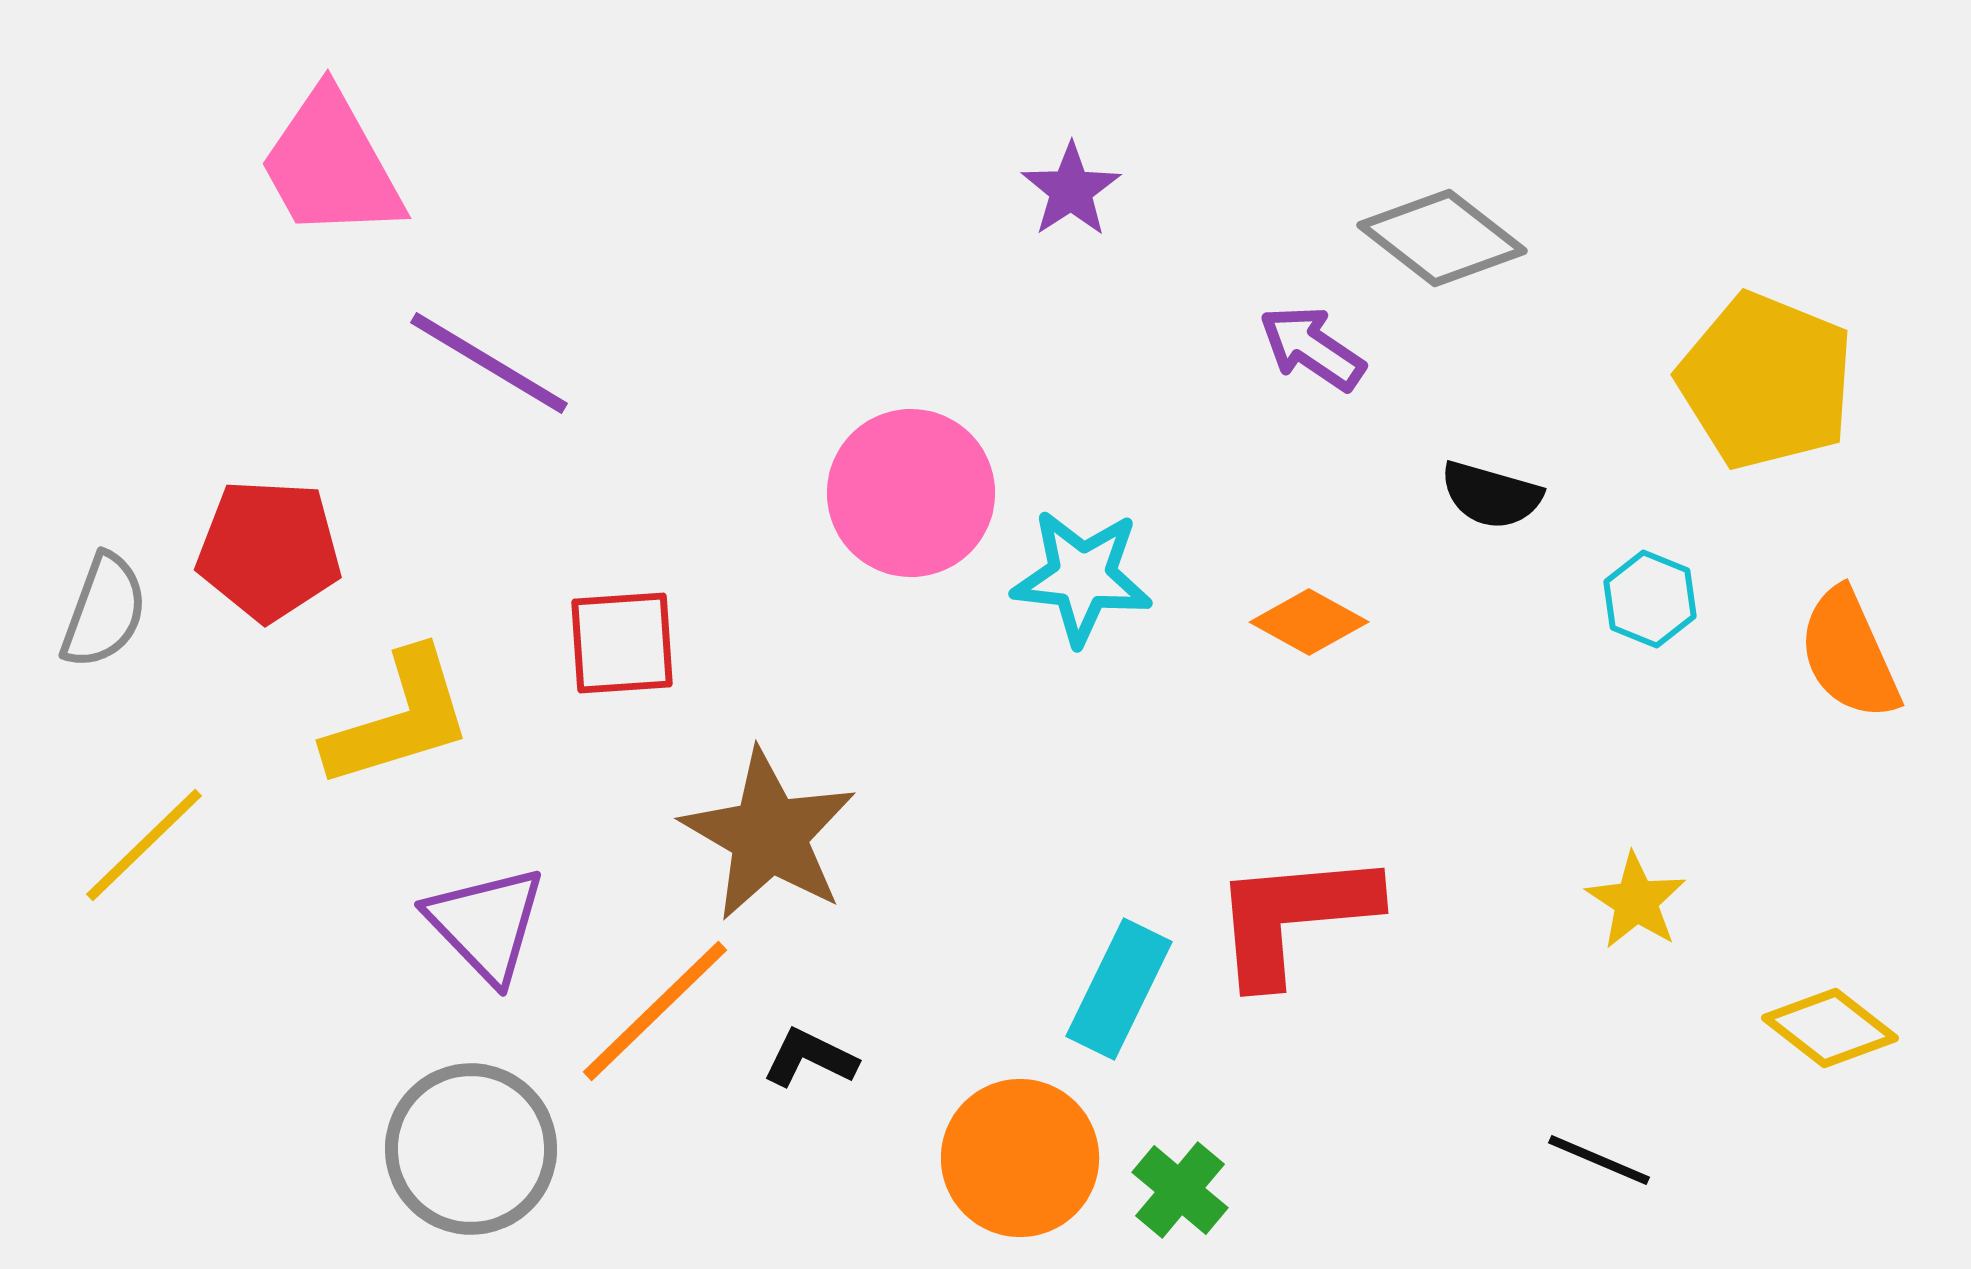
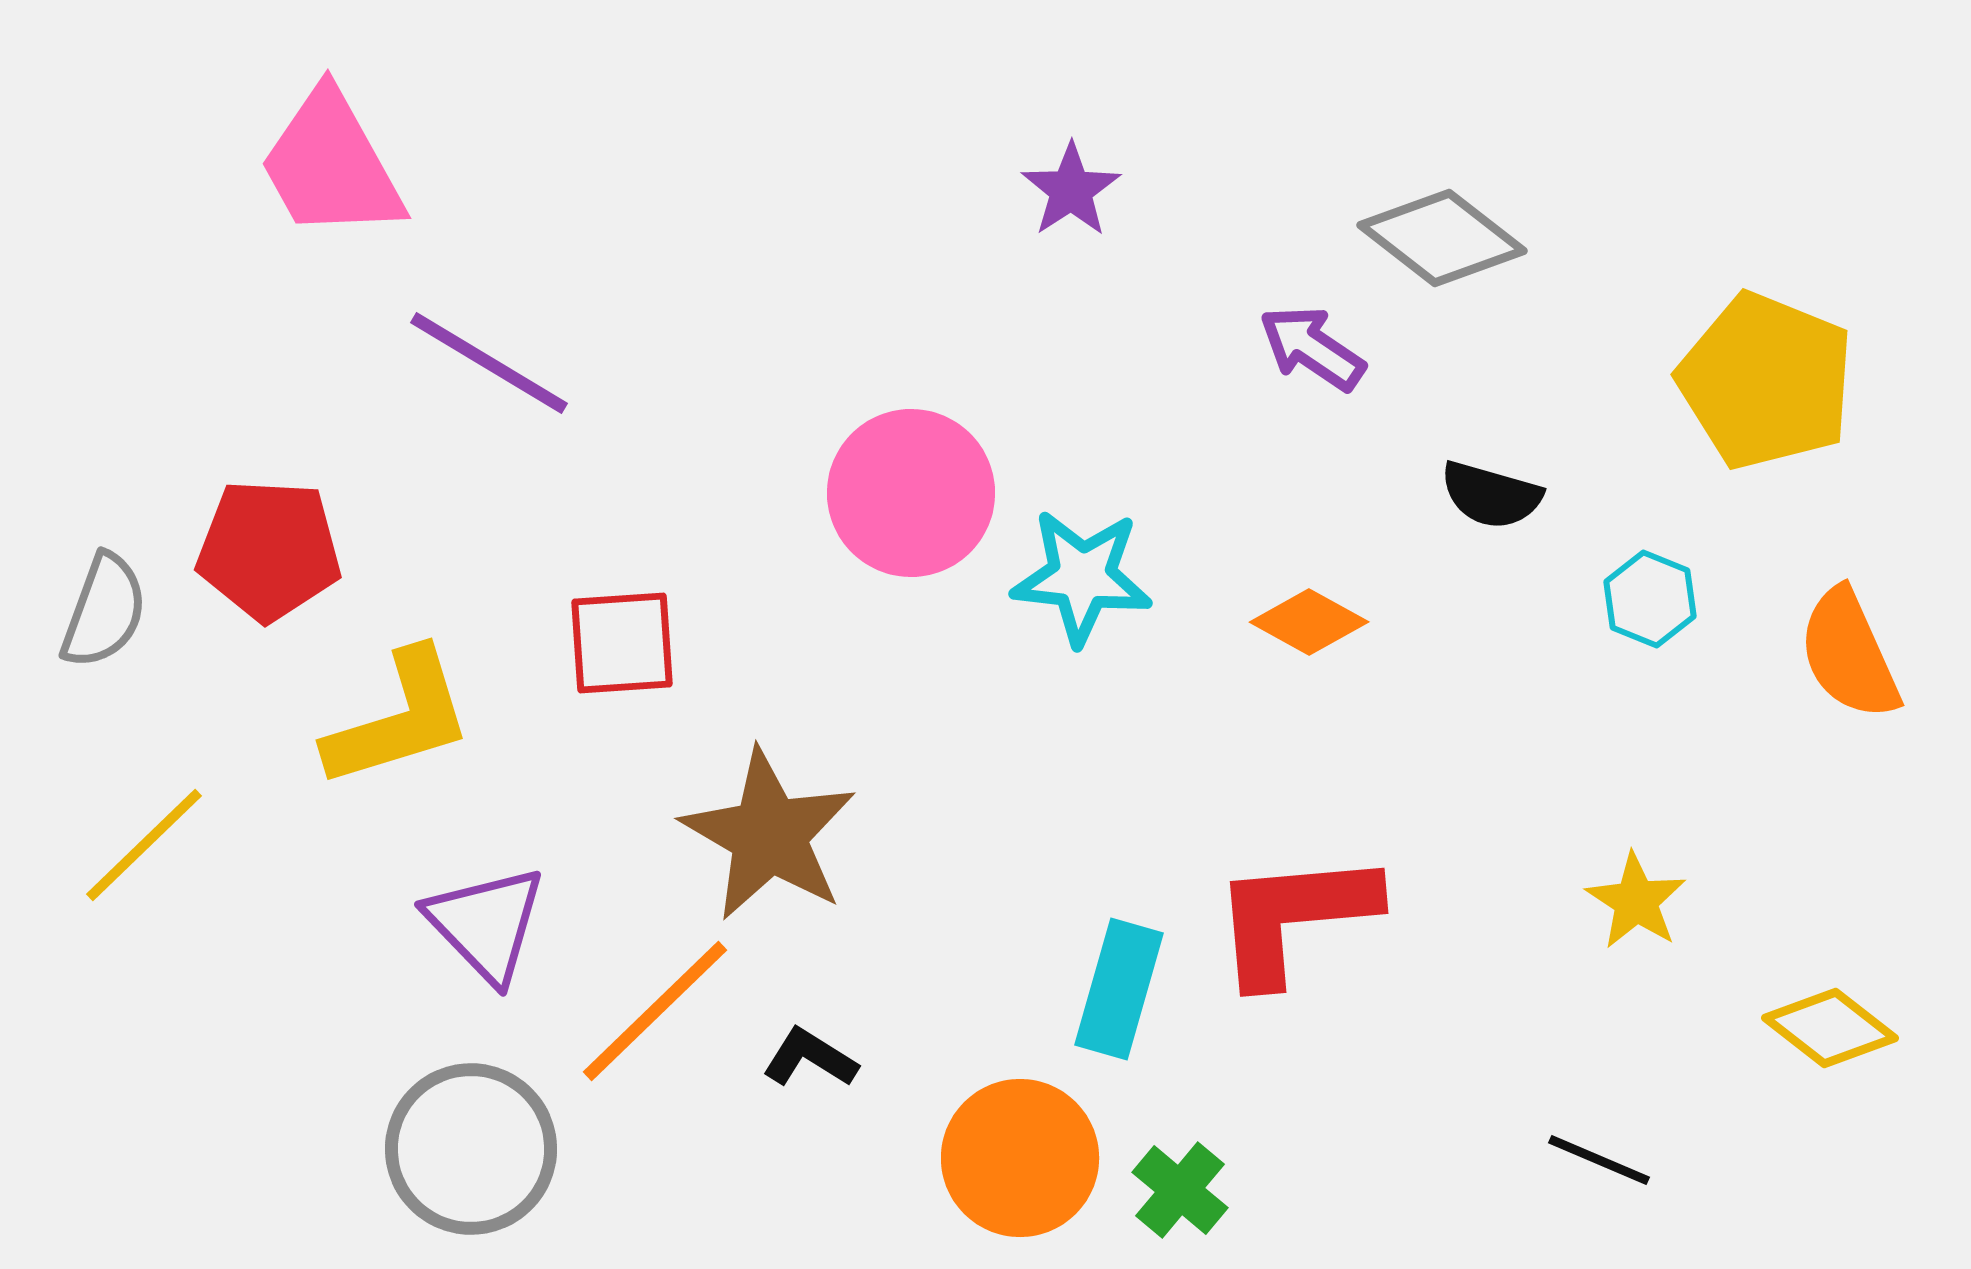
cyan rectangle: rotated 10 degrees counterclockwise
black L-shape: rotated 6 degrees clockwise
